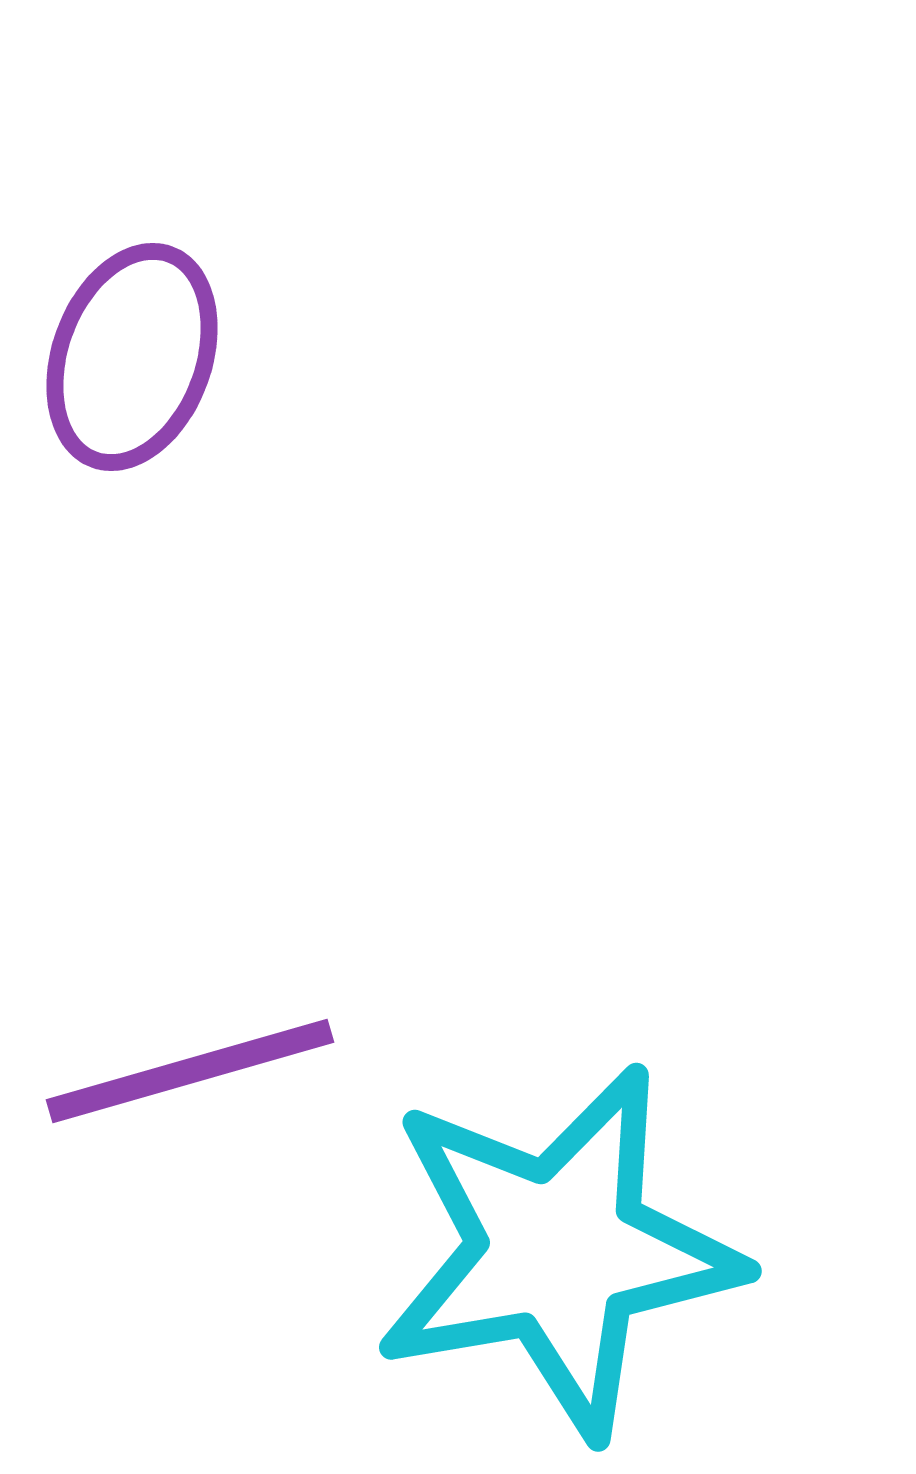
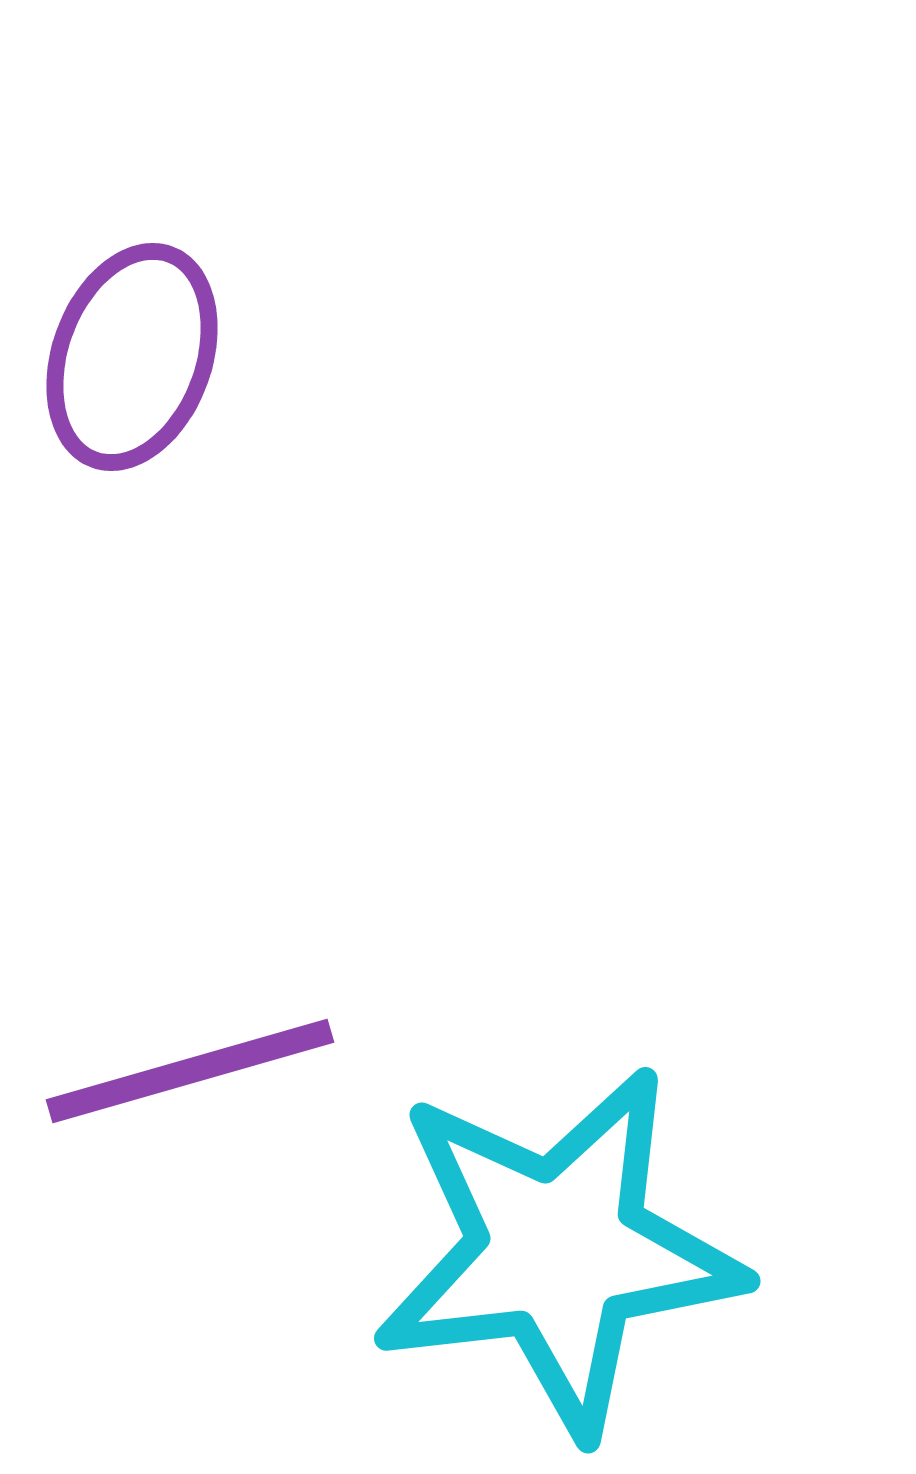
cyan star: rotated 3 degrees clockwise
